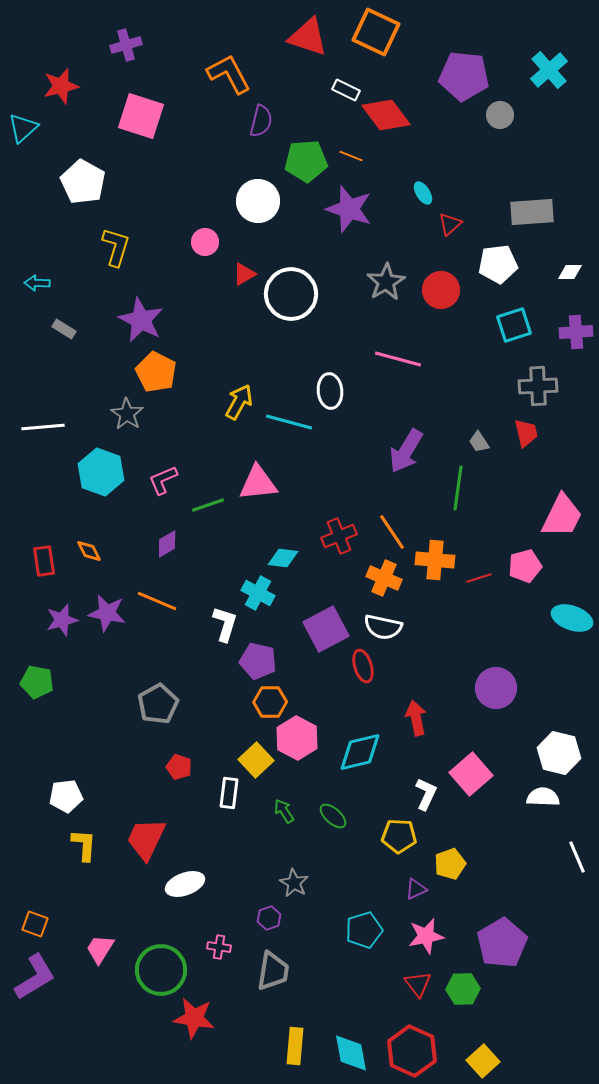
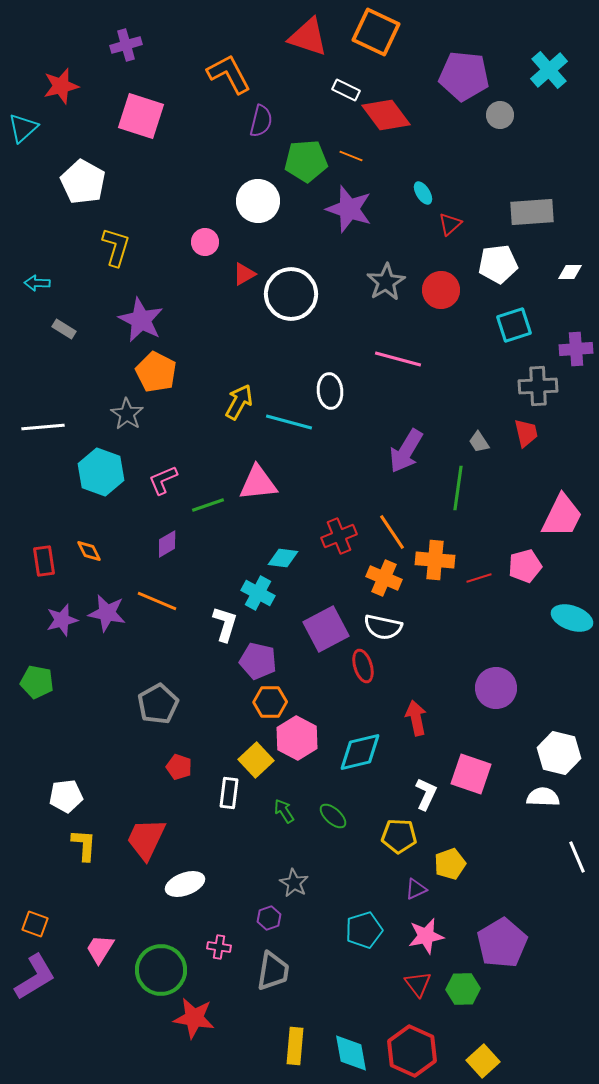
purple cross at (576, 332): moved 17 px down
pink square at (471, 774): rotated 30 degrees counterclockwise
